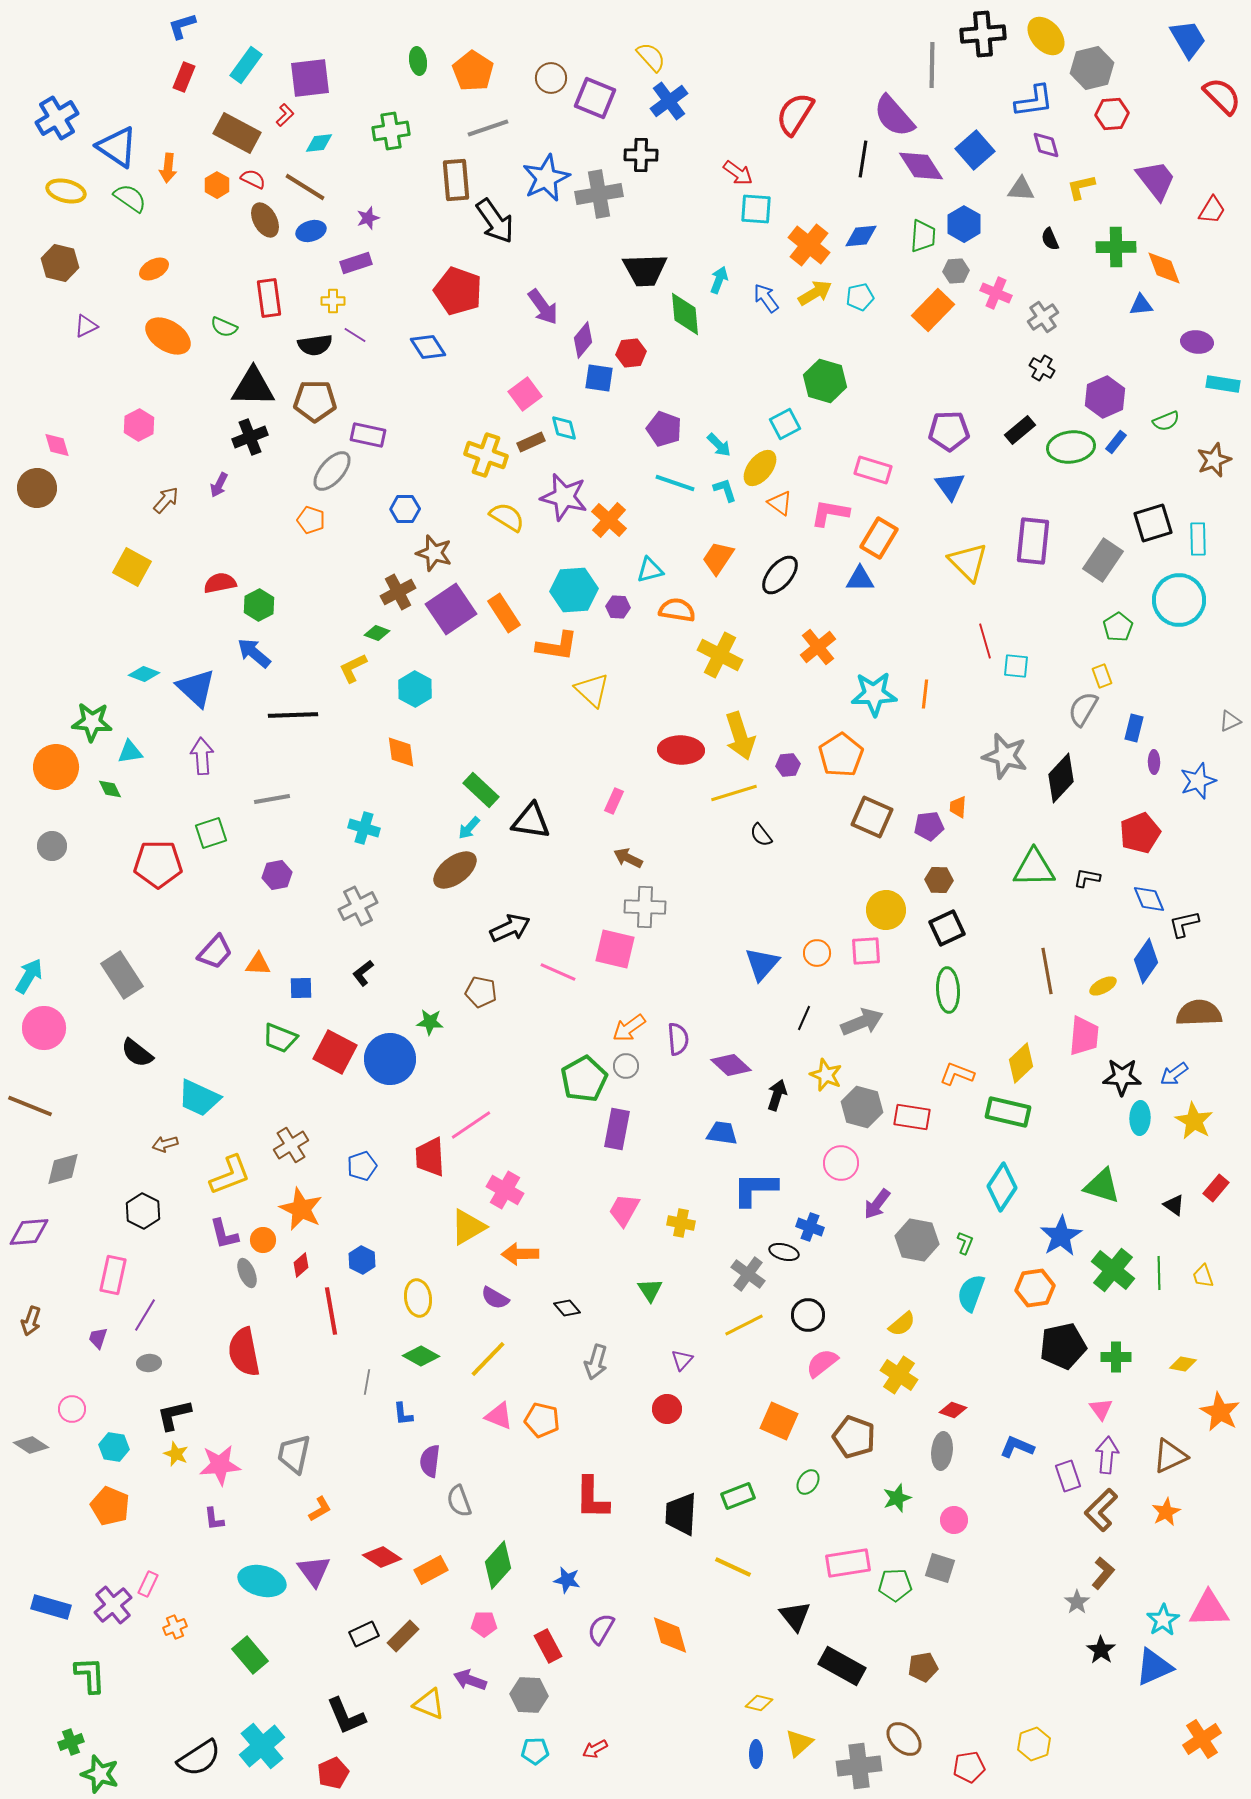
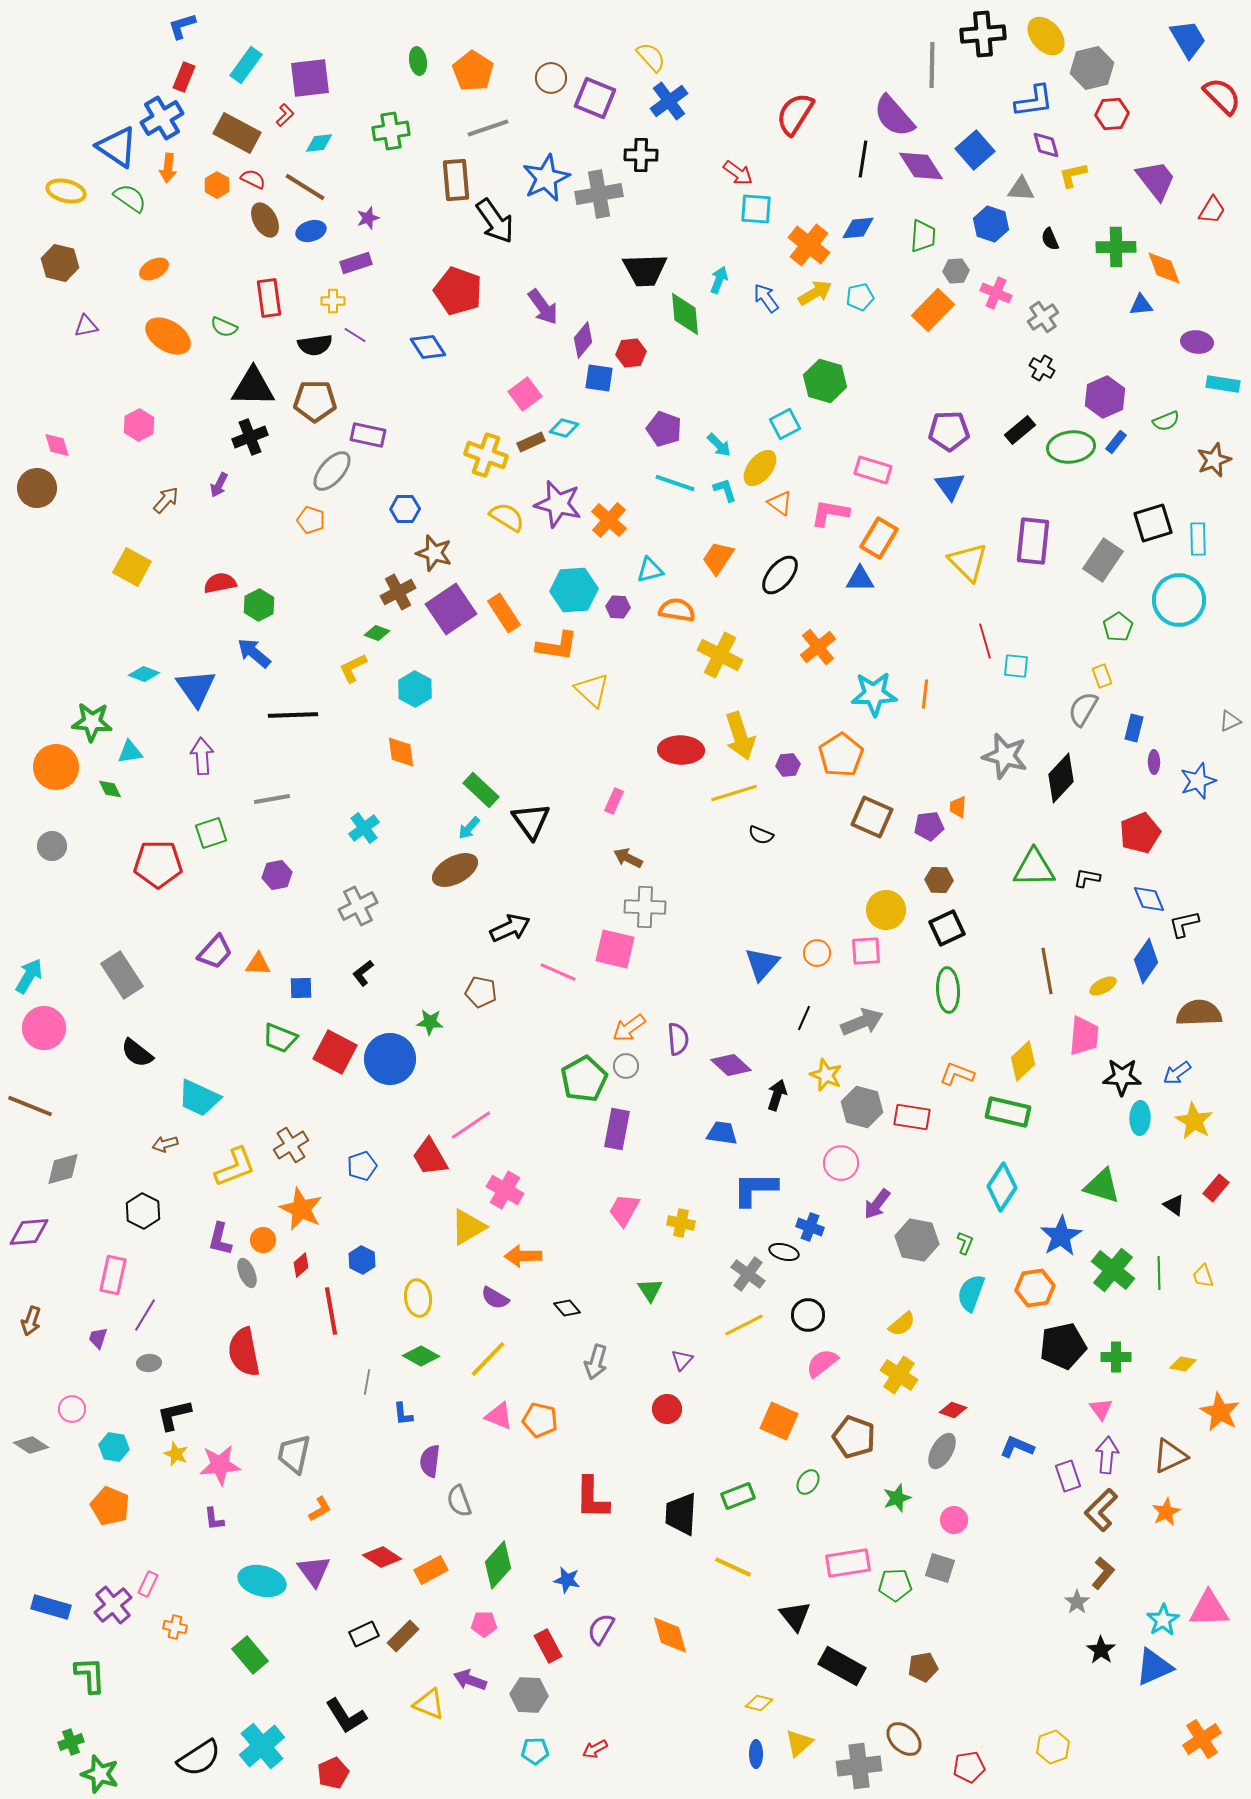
blue cross at (57, 118): moved 105 px right
yellow L-shape at (1081, 187): moved 8 px left, 12 px up
blue hexagon at (964, 224): moved 27 px right; rotated 12 degrees counterclockwise
blue diamond at (861, 236): moved 3 px left, 8 px up
purple triangle at (86, 326): rotated 15 degrees clockwise
cyan diamond at (564, 428): rotated 60 degrees counterclockwise
purple star at (564, 497): moved 6 px left, 7 px down
blue triangle at (196, 688): rotated 12 degrees clockwise
black triangle at (531, 821): rotated 45 degrees clockwise
cyan cross at (364, 828): rotated 36 degrees clockwise
black semicircle at (761, 835): rotated 30 degrees counterclockwise
brown ellipse at (455, 870): rotated 9 degrees clockwise
yellow diamond at (1021, 1063): moved 2 px right, 2 px up
blue arrow at (1174, 1074): moved 3 px right, 1 px up
red trapezoid at (430, 1157): rotated 27 degrees counterclockwise
yellow L-shape at (230, 1175): moved 5 px right, 8 px up
purple L-shape at (224, 1234): moved 4 px left, 5 px down; rotated 28 degrees clockwise
orange arrow at (520, 1254): moved 3 px right, 2 px down
orange pentagon at (542, 1420): moved 2 px left
gray ellipse at (942, 1451): rotated 24 degrees clockwise
orange cross at (175, 1627): rotated 35 degrees clockwise
black L-shape at (346, 1716): rotated 9 degrees counterclockwise
yellow hexagon at (1034, 1744): moved 19 px right, 3 px down
